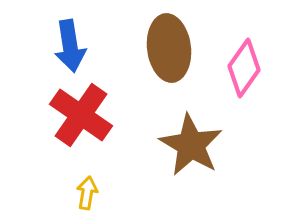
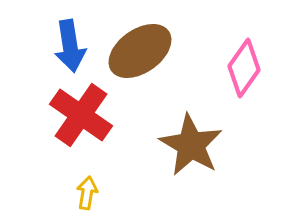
brown ellipse: moved 29 px left, 3 px down; rotated 62 degrees clockwise
